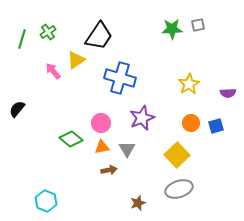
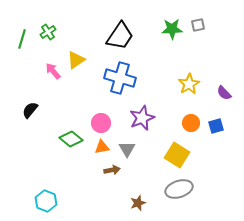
black trapezoid: moved 21 px right
purple semicircle: moved 4 px left; rotated 49 degrees clockwise
black semicircle: moved 13 px right, 1 px down
yellow square: rotated 15 degrees counterclockwise
brown arrow: moved 3 px right
